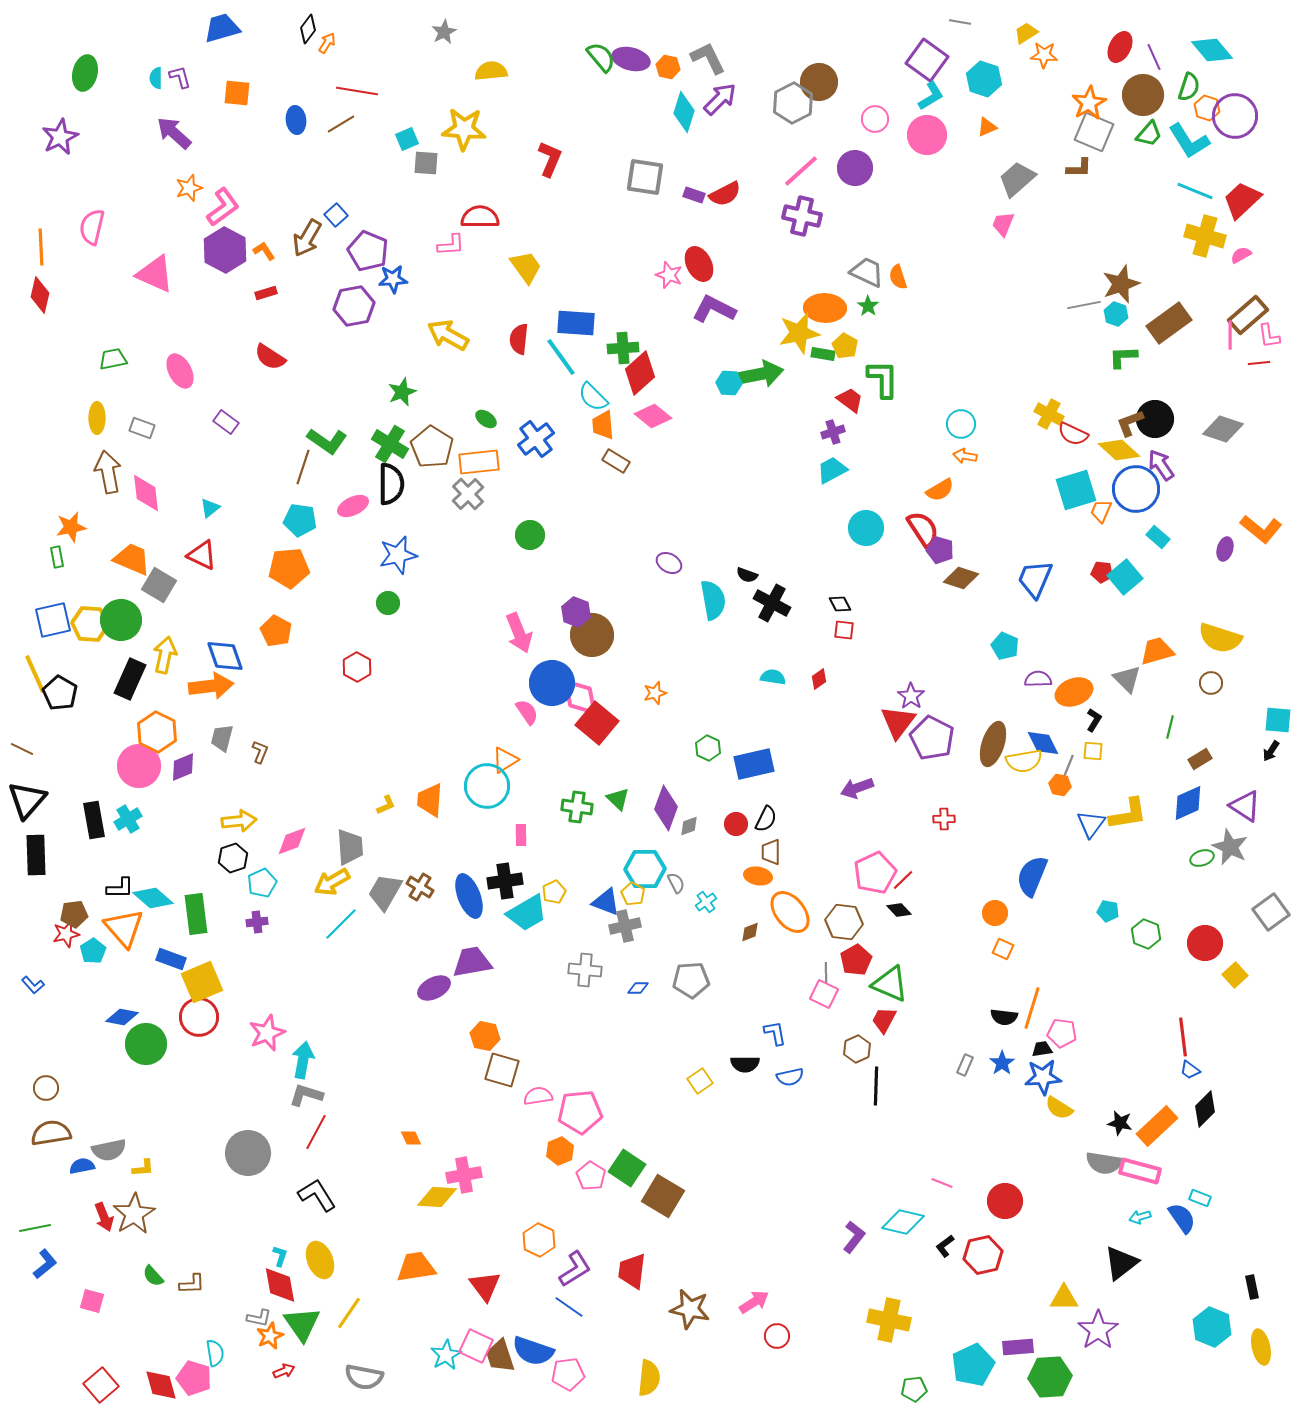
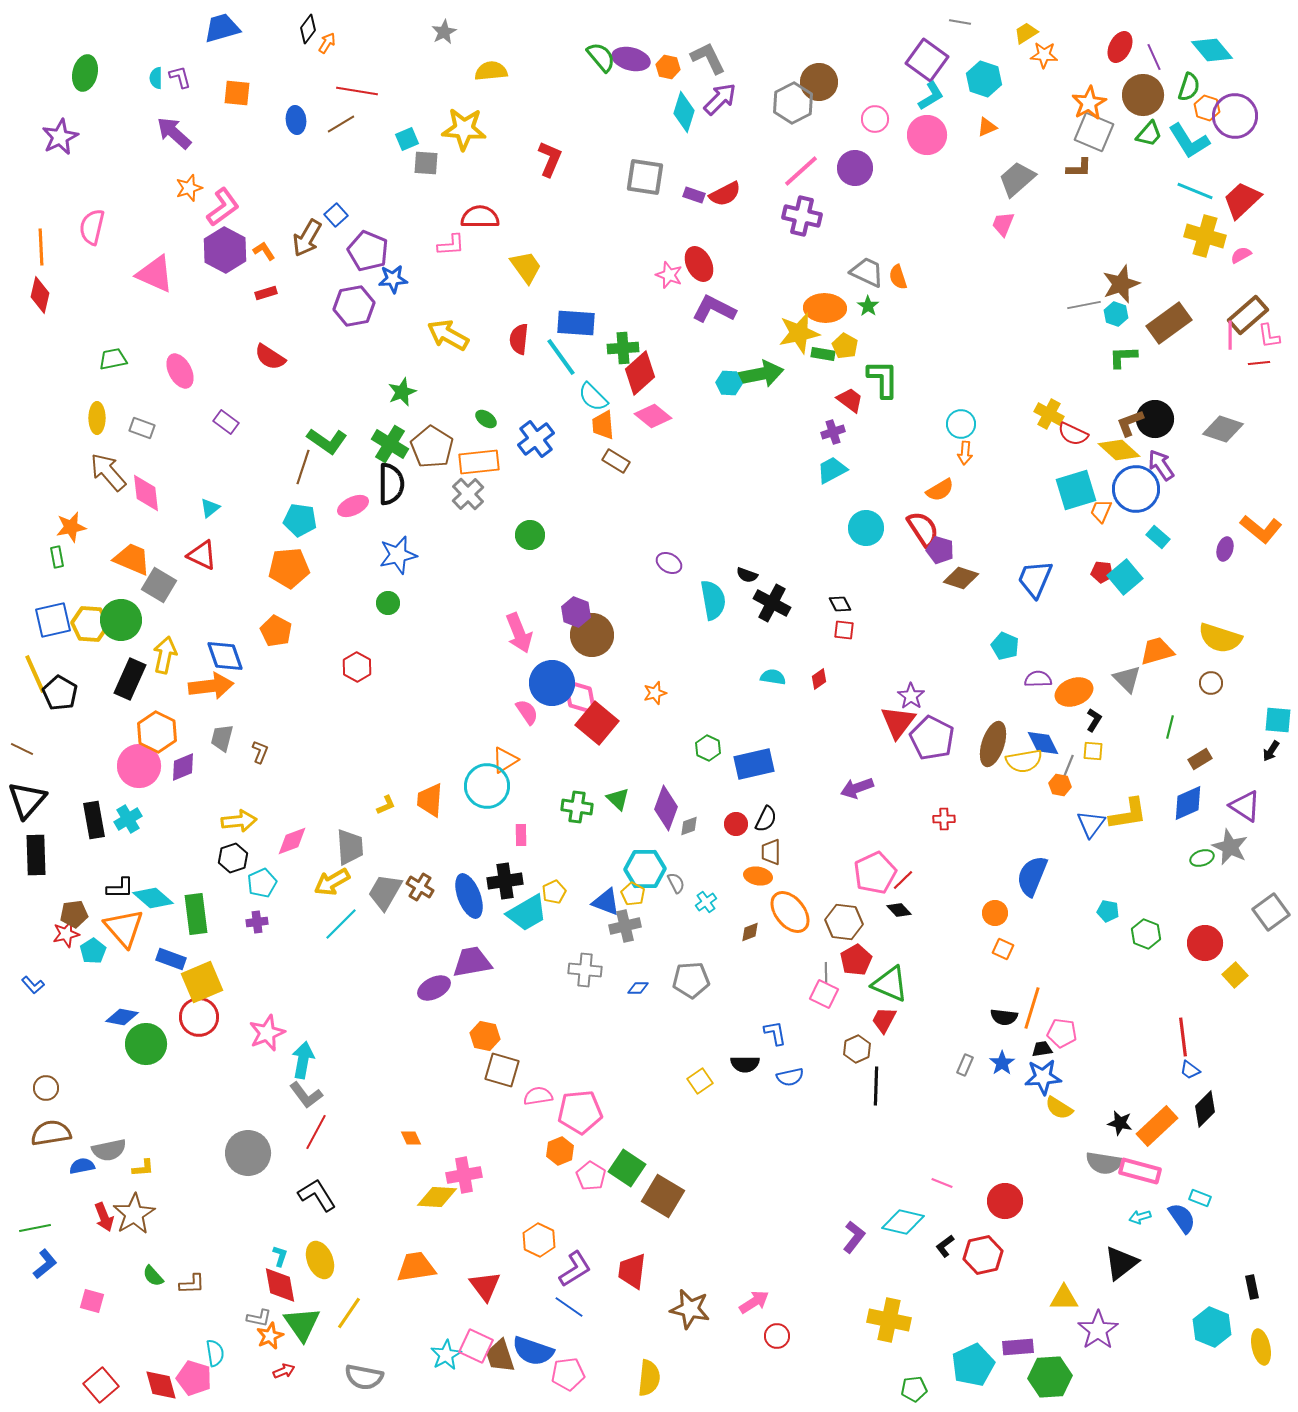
orange arrow at (965, 456): moved 3 px up; rotated 95 degrees counterclockwise
brown arrow at (108, 472): rotated 30 degrees counterclockwise
gray L-shape at (306, 1095): rotated 144 degrees counterclockwise
